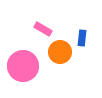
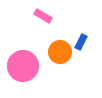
pink rectangle: moved 13 px up
blue rectangle: moved 1 px left, 4 px down; rotated 21 degrees clockwise
